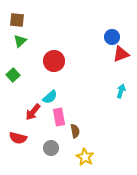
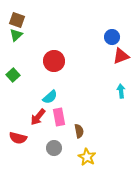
brown square: rotated 14 degrees clockwise
green triangle: moved 4 px left, 6 px up
red triangle: moved 2 px down
cyan arrow: rotated 24 degrees counterclockwise
red arrow: moved 5 px right, 5 px down
brown semicircle: moved 4 px right
gray circle: moved 3 px right
yellow star: moved 2 px right
